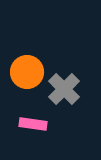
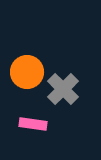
gray cross: moved 1 px left
